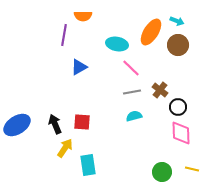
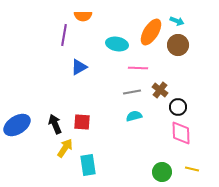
pink line: moved 7 px right; rotated 42 degrees counterclockwise
